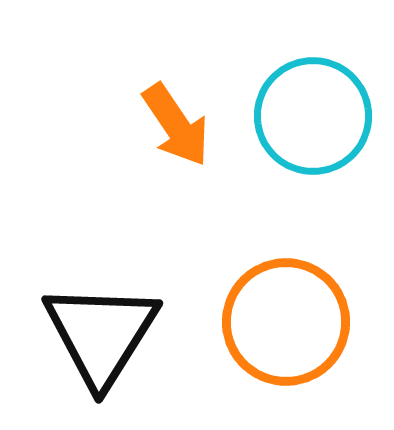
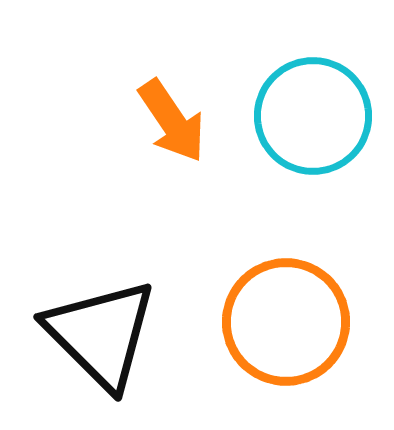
orange arrow: moved 4 px left, 4 px up
black triangle: rotated 17 degrees counterclockwise
